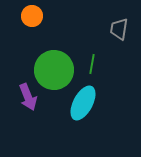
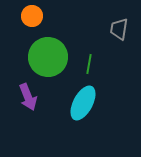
green line: moved 3 px left
green circle: moved 6 px left, 13 px up
